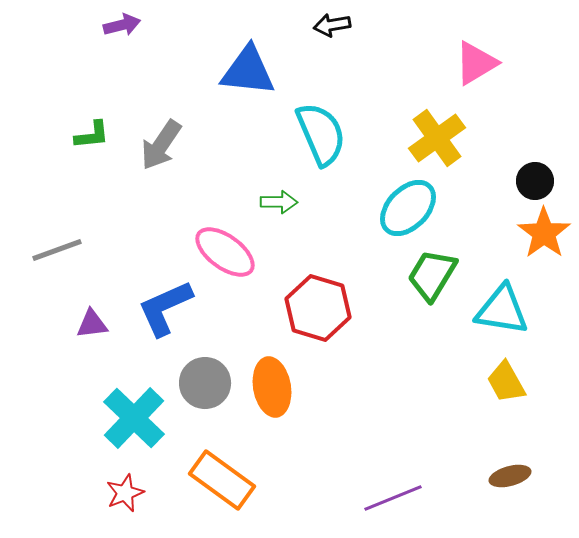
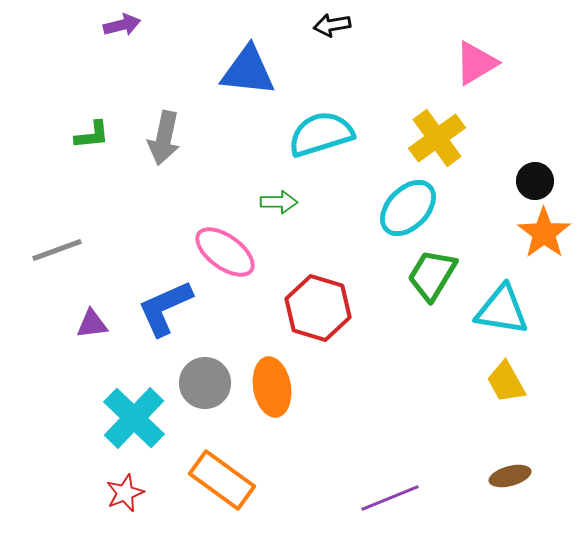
cyan semicircle: rotated 84 degrees counterclockwise
gray arrow: moved 3 px right, 7 px up; rotated 22 degrees counterclockwise
purple line: moved 3 px left
